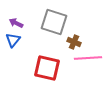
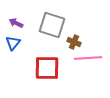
gray square: moved 2 px left, 3 px down
blue triangle: moved 3 px down
red square: rotated 12 degrees counterclockwise
